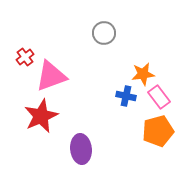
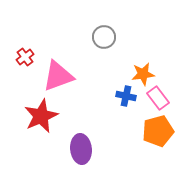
gray circle: moved 4 px down
pink triangle: moved 7 px right
pink rectangle: moved 1 px left, 1 px down
